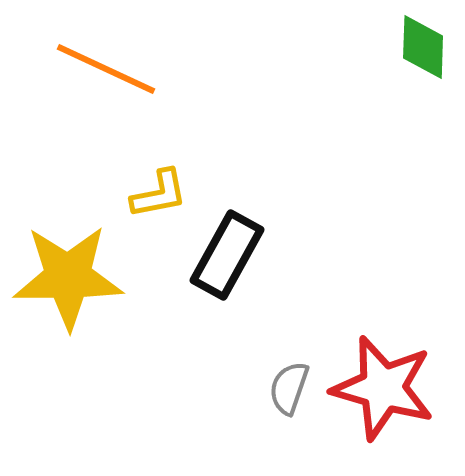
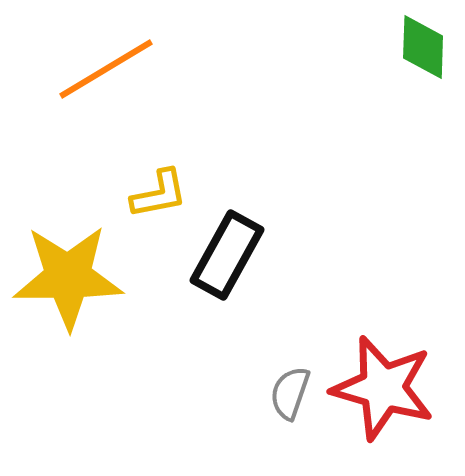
orange line: rotated 56 degrees counterclockwise
gray semicircle: moved 1 px right, 5 px down
